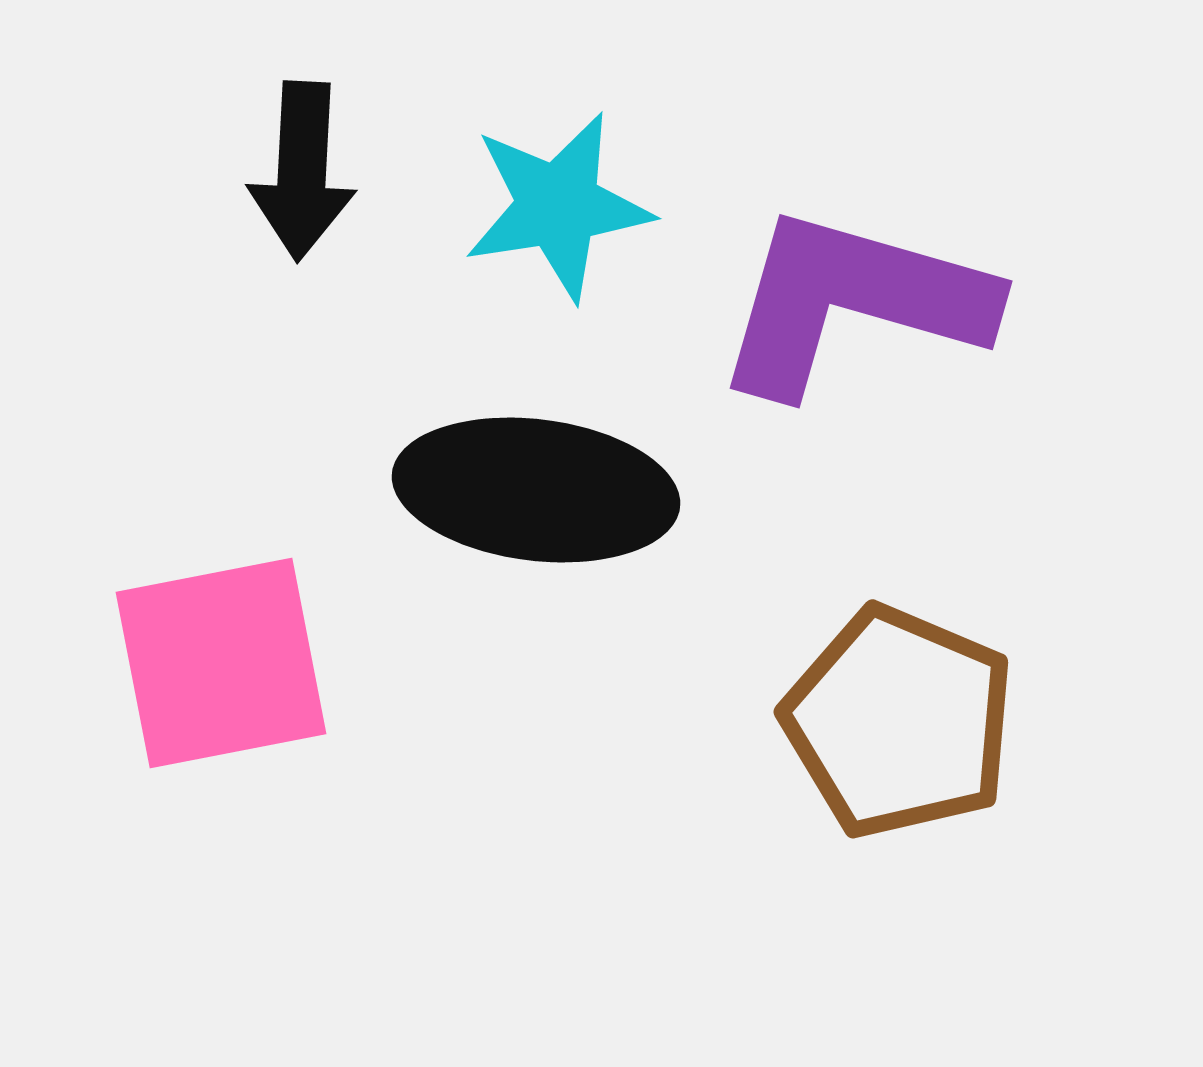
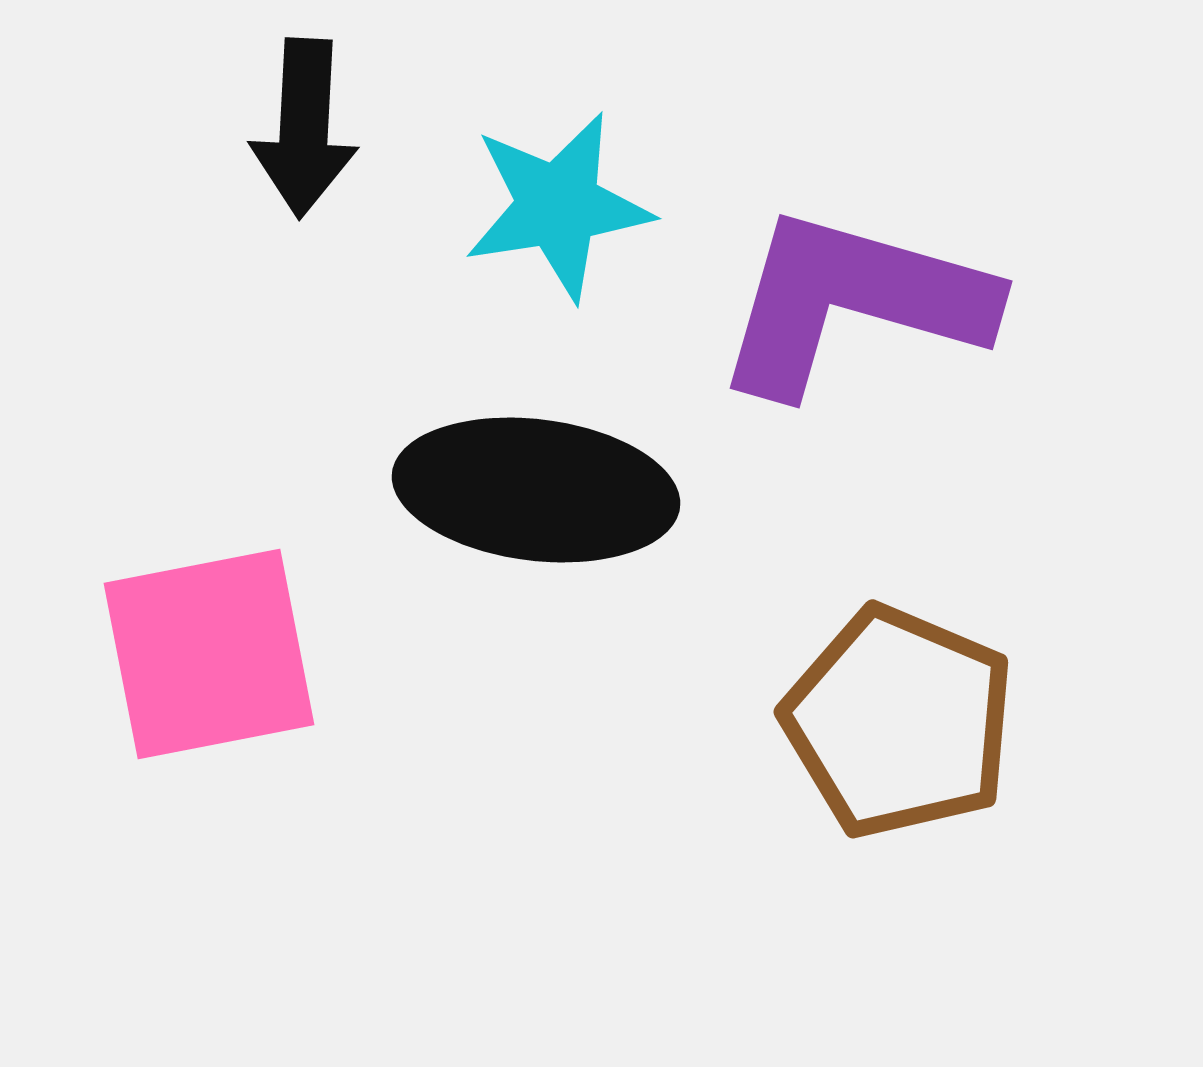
black arrow: moved 2 px right, 43 px up
pink square: moved 12 px left, 9 px up
